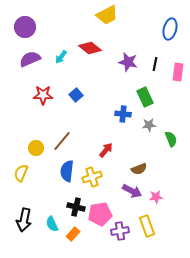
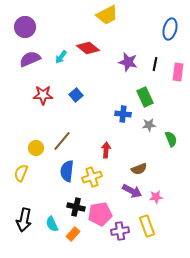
red diamond: moved 2 px left
red arrow: rotated 35 degrees counterclockwise
